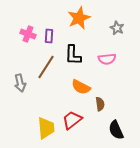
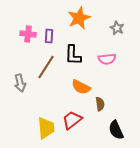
pink cross: rotated 14 degrees counterclockwise
